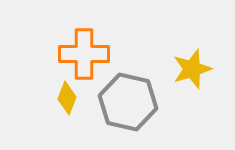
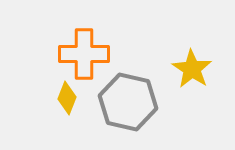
yellow star: rotated 21 degrees counterclockwise
